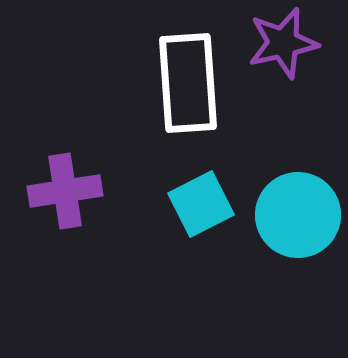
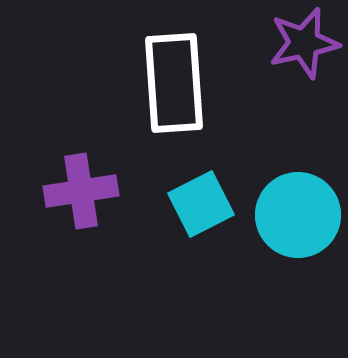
purple star: moved 21 px right
white rectangle: moved 14 px left
purple cross: moved 16 px right
